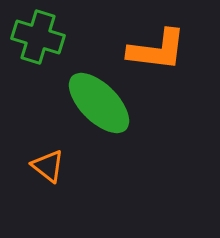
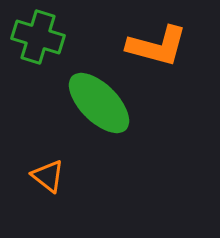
orange L-shape: moved 4 px up; rotated 8 degrees clockwise
orange triangle: moved 10 px down
